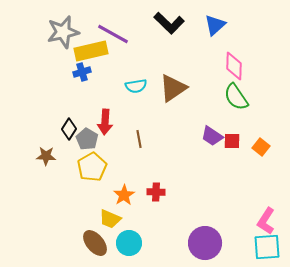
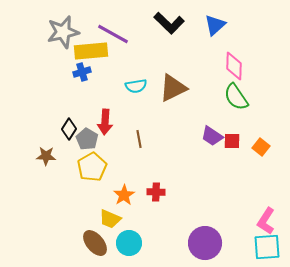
yellow rectangle: rotated 8 degrees clockwise
brown triangle: rotated 8 degrees clockwise
